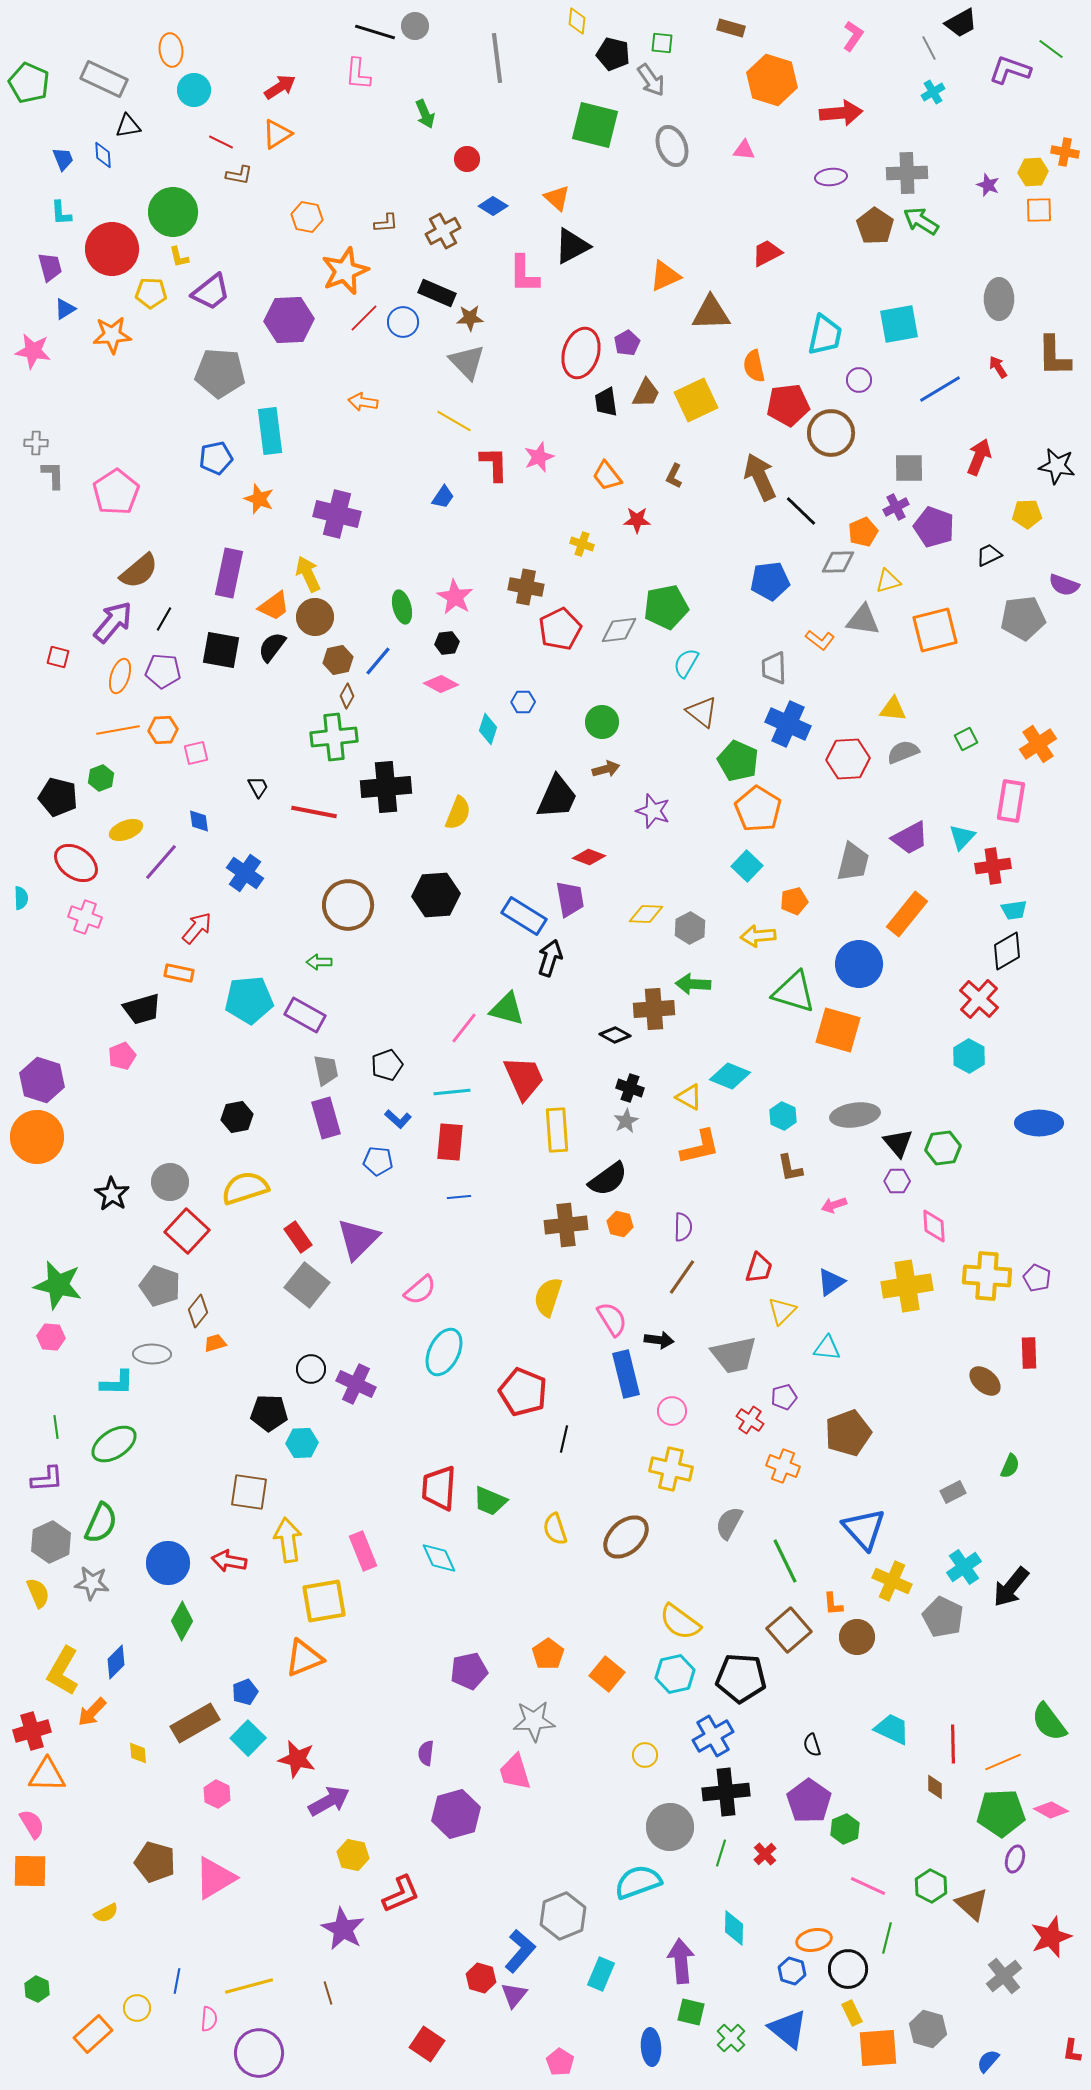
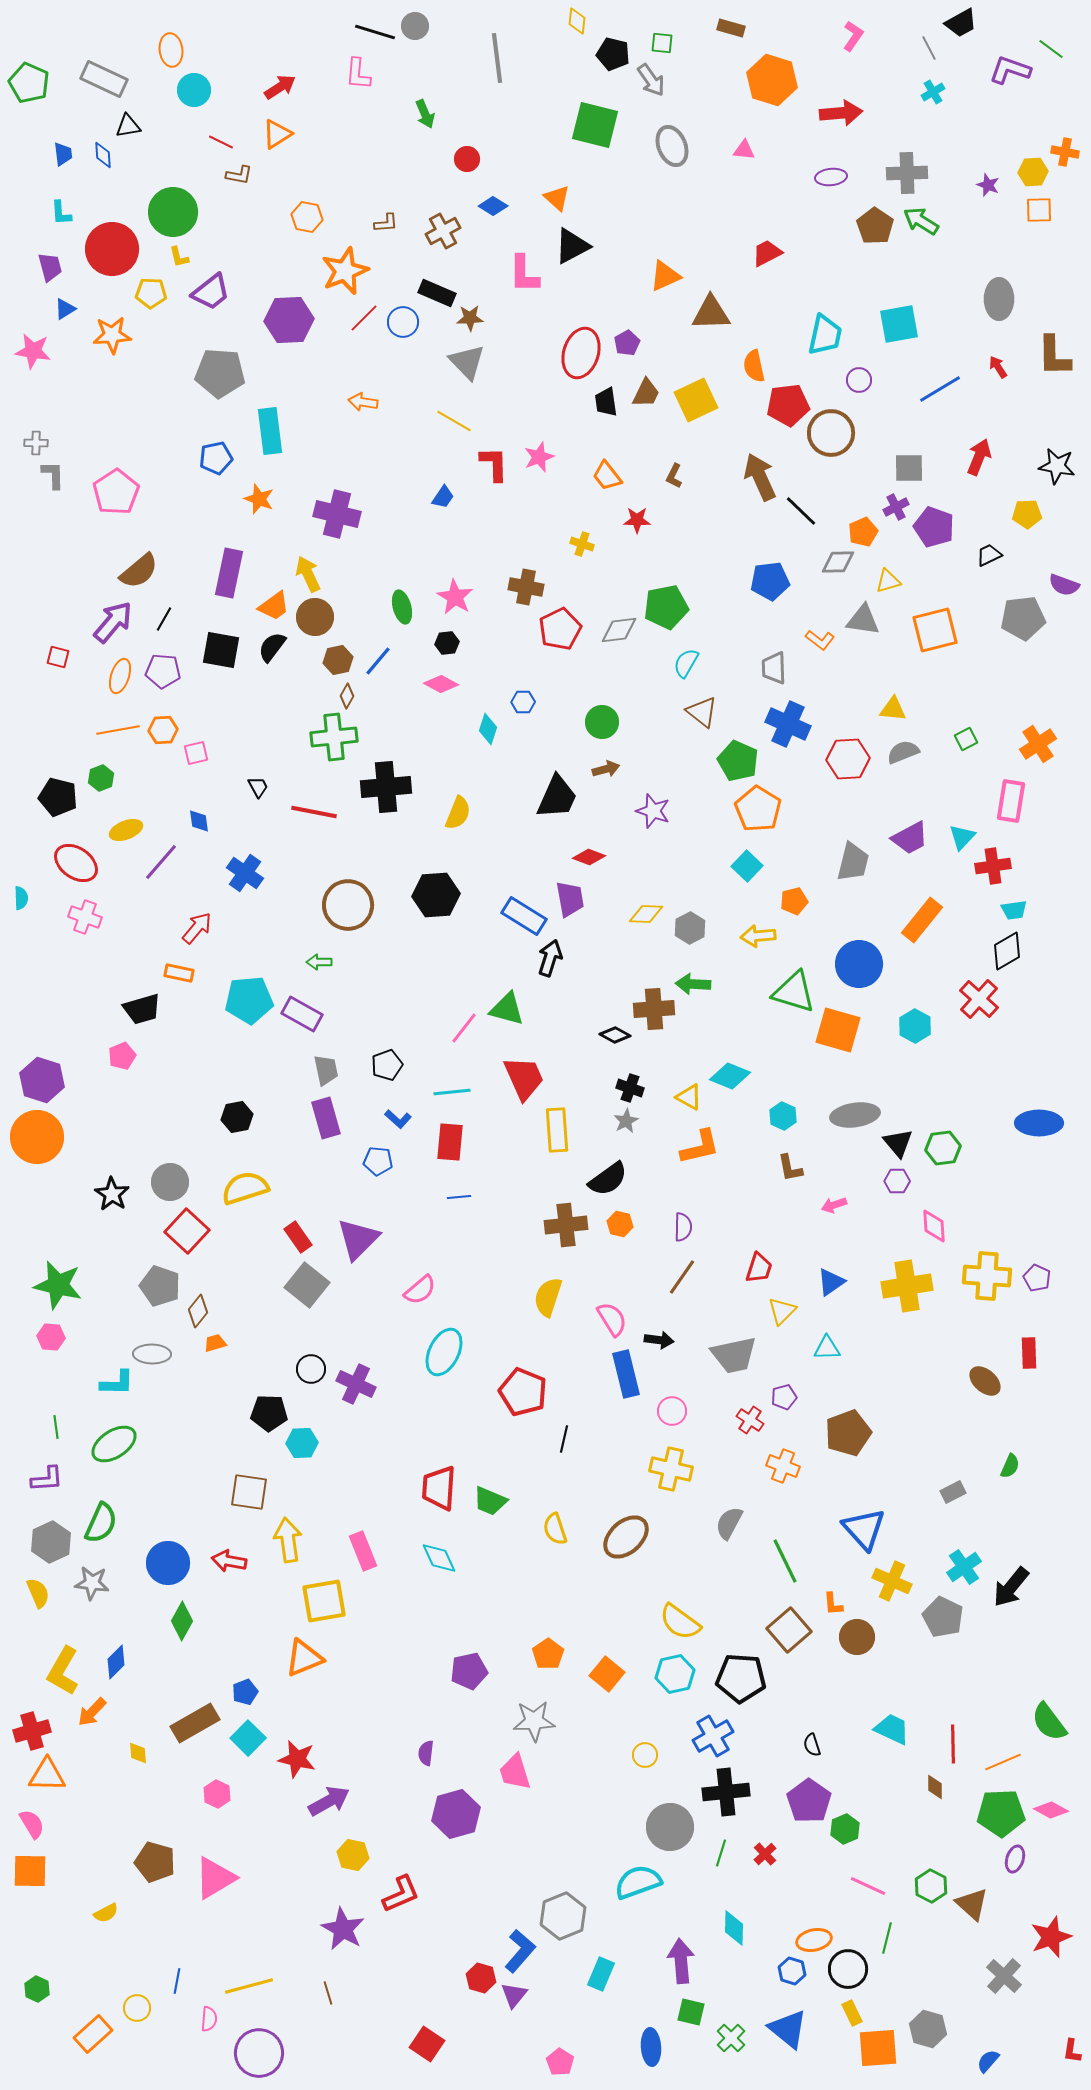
blue trapezoid at (63, 159): moved 5 px up; rotated 15 degrees clockwise
orange rectangle at (907, 914): moved 15 px right, 6 px down
purple rectangle at (305, 1015): moved 3 px left, 1 px up
cyan hexagon at (969, 1056): moved 54 px left, 30 px up
cyan triangle at (827, 1348): rotated 8 degrees counterclockwise
gray cross at (1004, 1976): rotated 9 degrees counterclockwise
